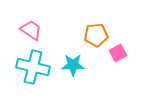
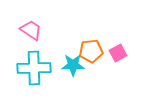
orange pentagon: moved 5 px left, 16 px down
cyan cross: moved 1 px right, 1 px down; rotated 16 degrees counterclockwise
